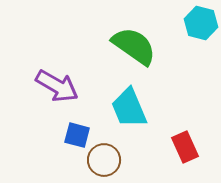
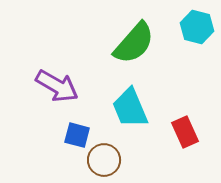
cyan hexagon: moved 4 px left, 4 px down
green semicircle: moved 3 px up; rotated 96 degrees clockwise
cyan trapezoid: moved 1 px right
red rectangle: moved 15 px up
